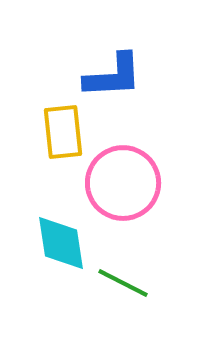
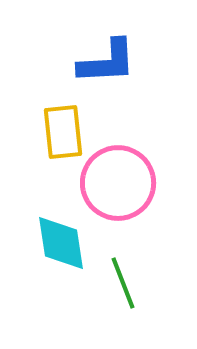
blue L-shape: moved 6 px left, 14 px up
pink circle: moved 5 px left
green line: rotated 42 degrees clockwise
